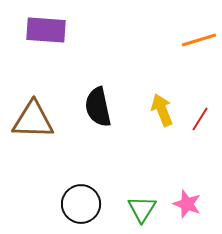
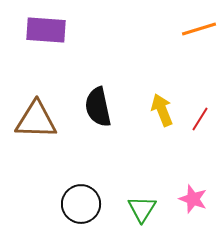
orange line: moved 11 px up
brown triangle: moved 3 px right
pink star: moved 6 px right, 5 px up
